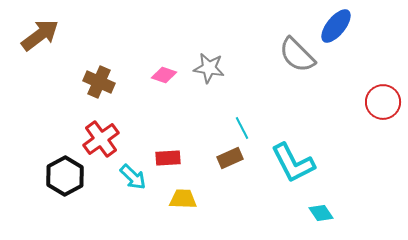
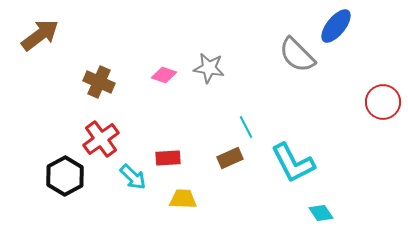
cyan line: moved 4 px right, 1 px up
